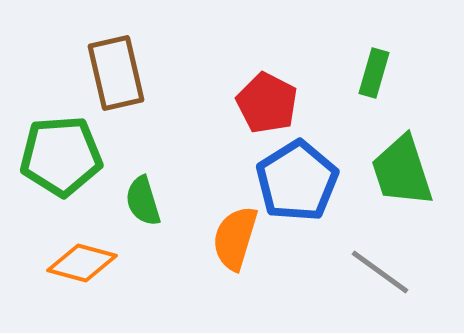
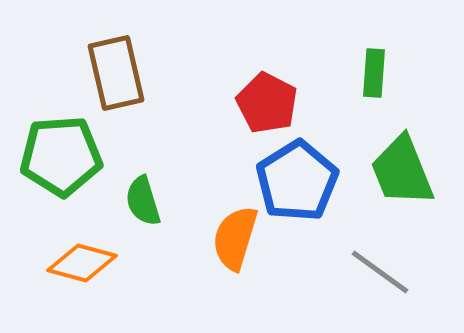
green rectangle: rotated 12 degrees counterclockwise
green trapezoid: rotated 4 degrees counterclockwise
